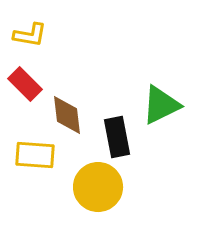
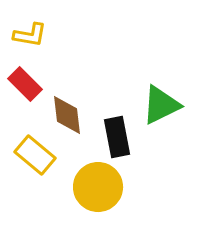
yellow rectangle: rotated 36 degrees clockwise
